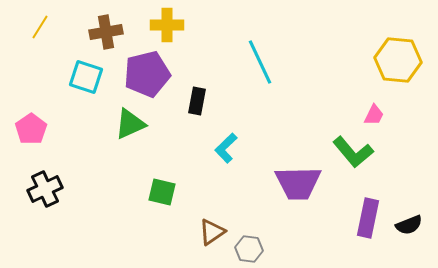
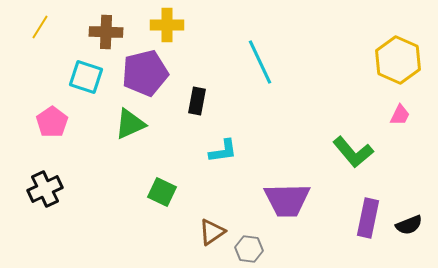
brown cross: rotated 12 degrees clockwise
yellow hexagon: rotated 18 degrees clockwise
purple pentagon: moved 2 px left, 1 px up
pink trapezoid: moved 26 px right
pink pentagon: moved 21 px right, 7 px up
cyan L-shape: moved 3 px left, 3 px down; rotated 144 degrees counterclockwise
purple trapezoid: moved 11 px left, 17 px down
green square: rotated 12 degrees clockwise
